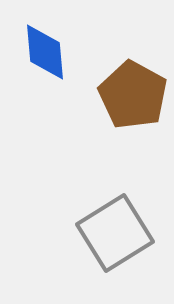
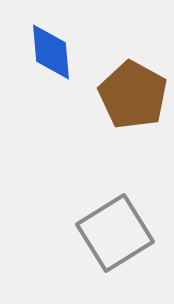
blue diamond: moved 6 px right
